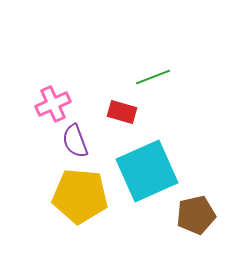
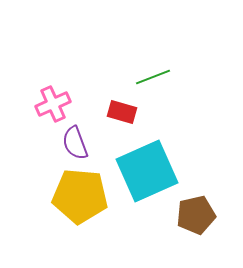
purple semicircle: moved 2 px down
